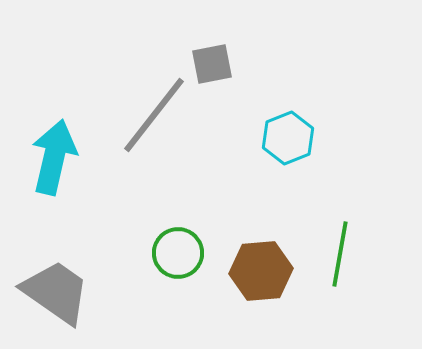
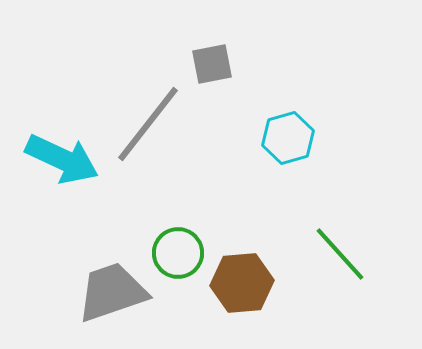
gray line: moved 6 px left, 9 px down
cyan hexagon: rotated 6 degrees clockwise
cyan arrow: moved 8 px right, 2 px down; rotated 102 degrees clockwise
green line: rotated 52 degrees counterclockwise
brown hexagon: moved 19 px left, 12 px down
gray trapezoid: moved 56 px right; rotated 54 degrees counterclockwise
